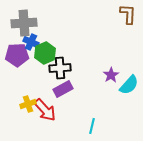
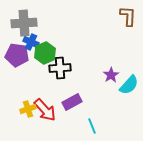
brown L-shape: moved 2 px down
purple pentagon: rotated 10 degrees clockwise
purple rectangle: moved 9 px right, 13 px down
yellow cross: moved 5 px down
cyan line: rotated 35 degrees counterclockwise
